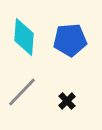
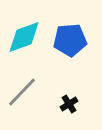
cyan diamond: rotated 66 degrees clockwise
black cross: moved 2 px right, 3 px down; rotated 12 degrees clockwise
